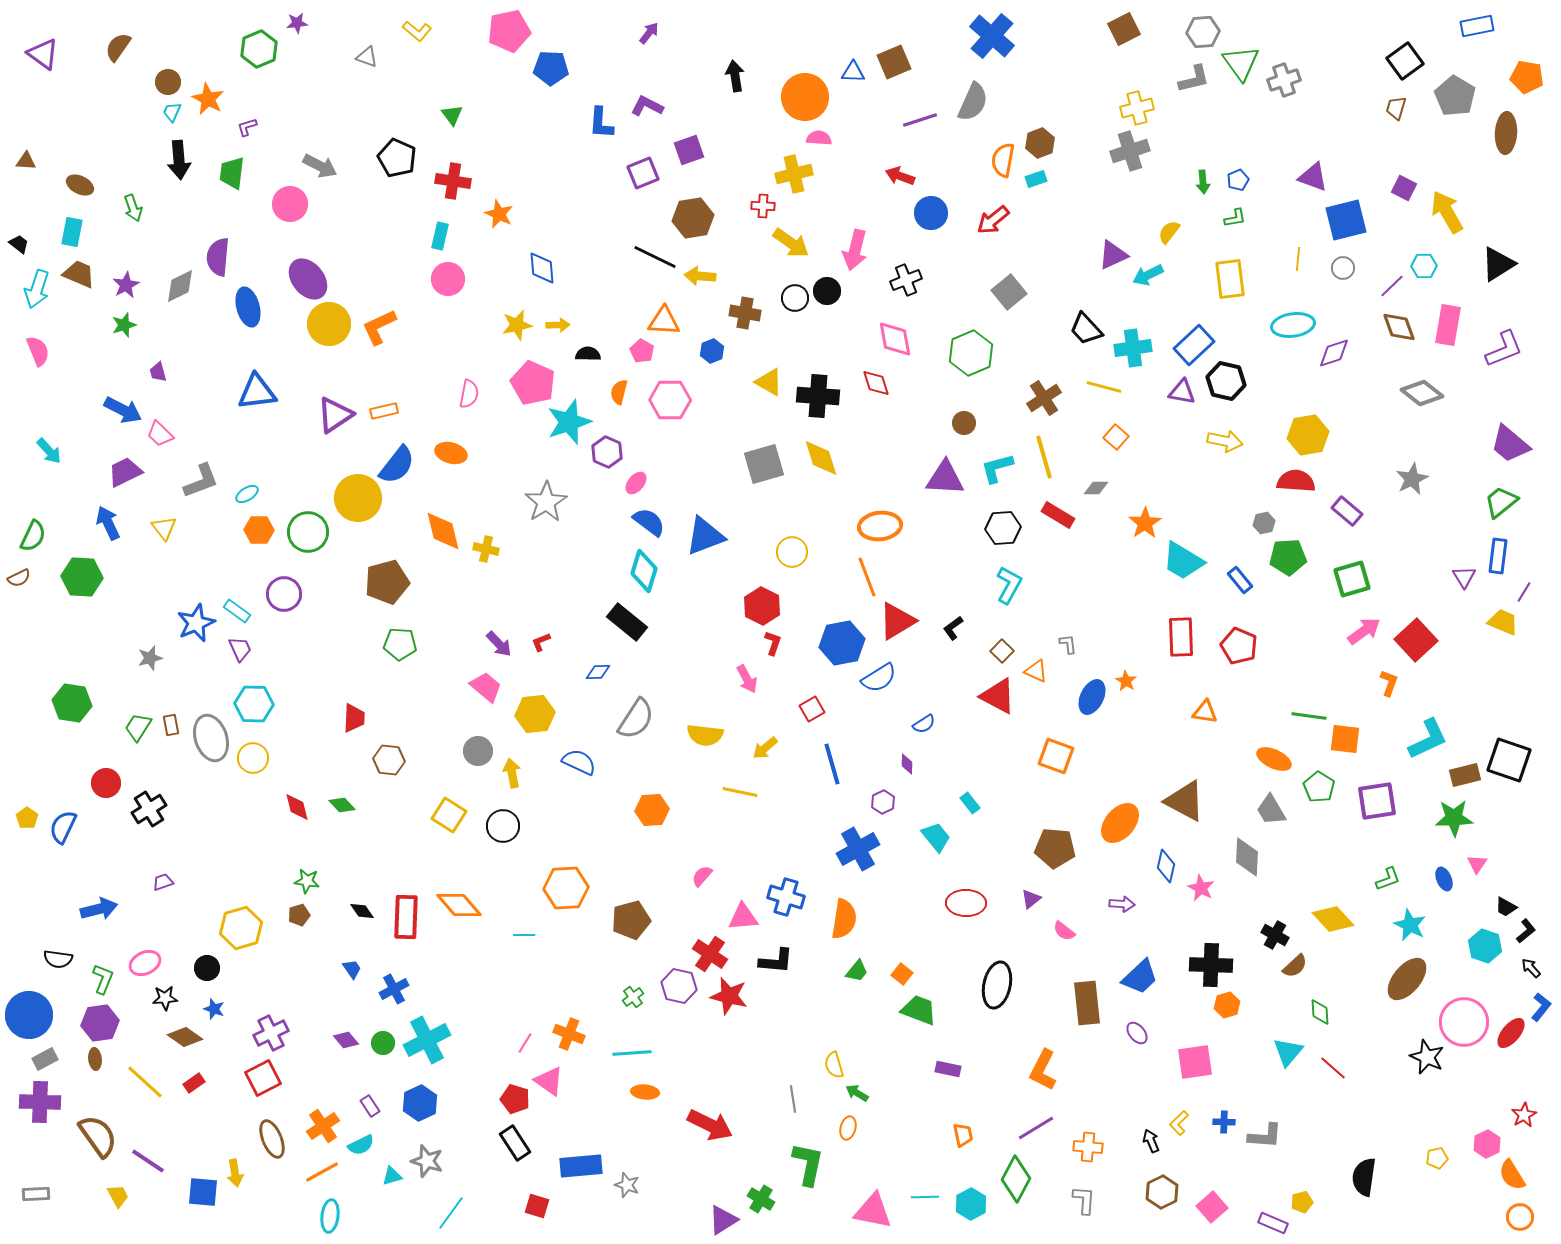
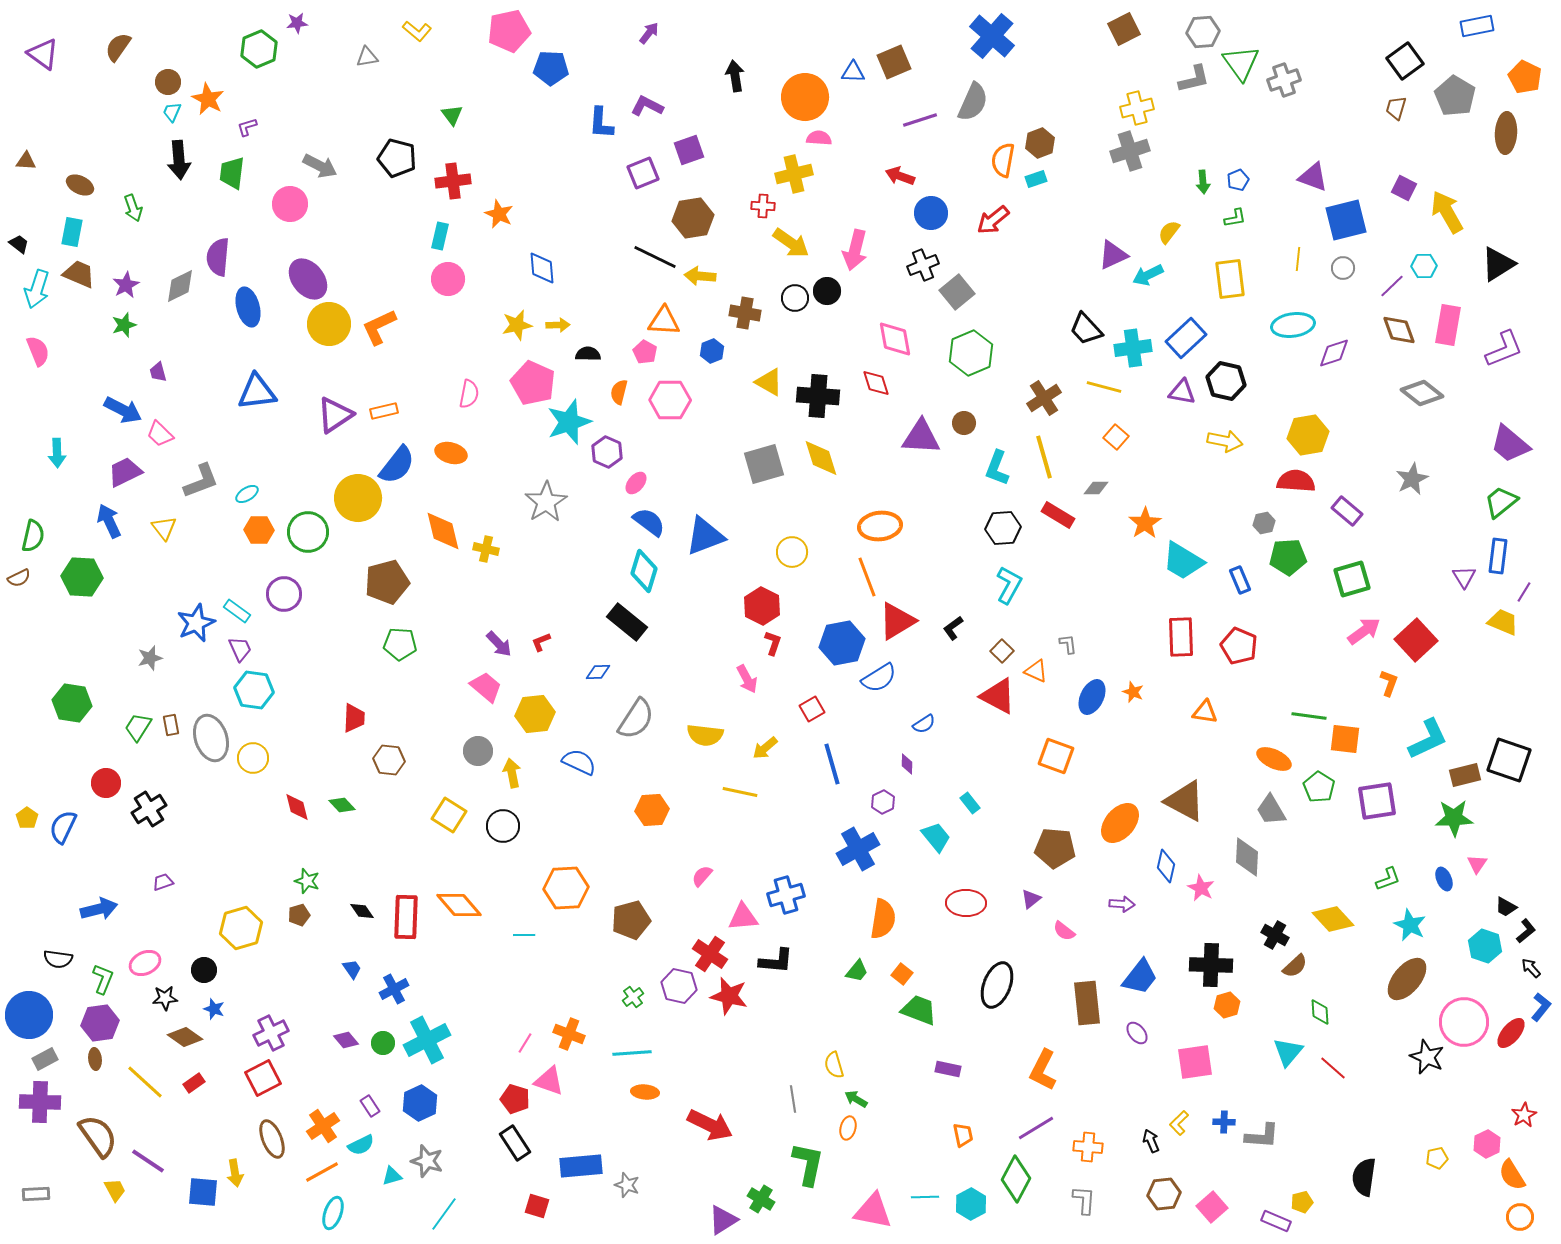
gray triangle at (367, 57): rotated 30 degrees counterclockwise
orange pentagon at (1527, 77): moved 2 px left; rotated 16 degrees clockwise
black pentagon at (397, 158): rotated 9 degrees counterclockwise
red cross at (453, 181): rotated 16 degrees counterclockwise
black cross at (906, 280): moved 17 px right, 15 px up
gray square at (1009, 292): moved 52 px left
brown diamond at (1399, 327): moved 3 px down
blue rectangle at (1194, 345): moved 8 px left, 7 px up
pink pentagon at (642, 351): moved 3 px right, 1 px down
cyan arrow at (49, 451): moved 8 px right, 2 px down; rotated 40 degrees clockwise
cyan L-shape at (997, 468): rotated 54 degrees counterclockwise
purple triangle at (945, 478): moved 24 px left, 41 px up
blue arrow at (108, 523): moved 1 px right, 2 px up
green semicircle at (33, 536): rotated 12 degrees counterclockwise
blue rectangle at (1240, 580): rotated 16 degrees clockwise
orange star at (1126, 681): moved 7 px right, 11 px down; rotated 10 degrees counterclockwise
cyan hexagon at (254, 704): moved 14 px up; rotated 6 degrees clockwise
green star at (307, 881): rotated 10 degrees clockwise
blue cross at (786, 897): moved 2 px up; rotated 33 degrees counterclockwise
orange semicircle at (844, 919): moved 39 px right
black circle at (207, 968): moved 3 px left, 2 px down
blue trapezoid at (1140, 977): rotated 9 degrees counterclockwise
black ellipse at (997, 985): rotated 9 degrees clockwise
pink triangle at (549, 1081): rotated 16 degrees counterclockwise
green arrow at (857, 1093): moved 1 px left, 6 px down
gray L-shape at (1265, 1136): moved 3 px left
brown hexagon at (1162, 1192): moved 2 px right, 2 px down; rotated 20 degrees clockwise
yellow trapezoid at (118, 1196): moved 3 px left, 6 px up
cyan line at (451, 1213): moved 7 px left, 1 px down
cyan ellipse at (330, 1216): moved 3 px right, 3 px up; rotated 12 degrees clockwise
purple rectangle at (1273, 1223): moved 3 px right, 2 px up
